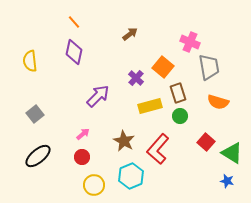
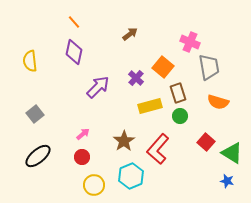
purple arrow: moved 9 px up
brown star: rotated 10 degrees clockwise
